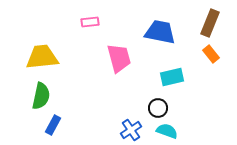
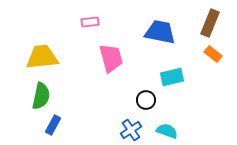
orange rectangle: moved 2 px right; rotated 12 degrees counterclockwise
pink trapezoid: moved 8 px left
black circle: moved 12 px left, 8 px up
